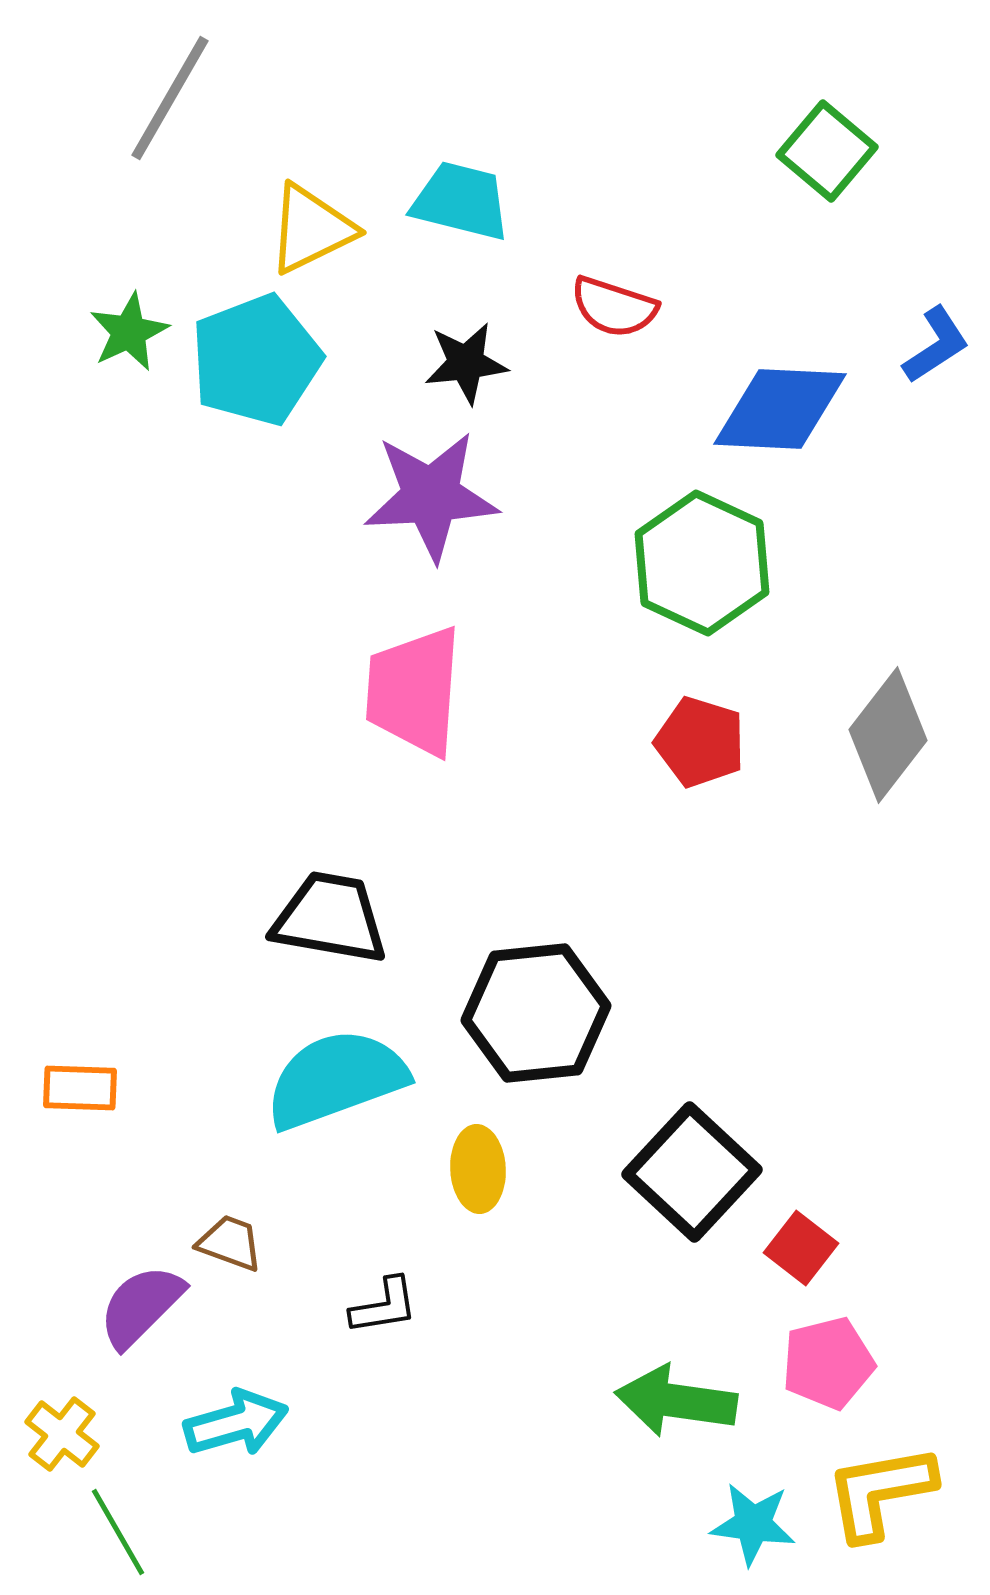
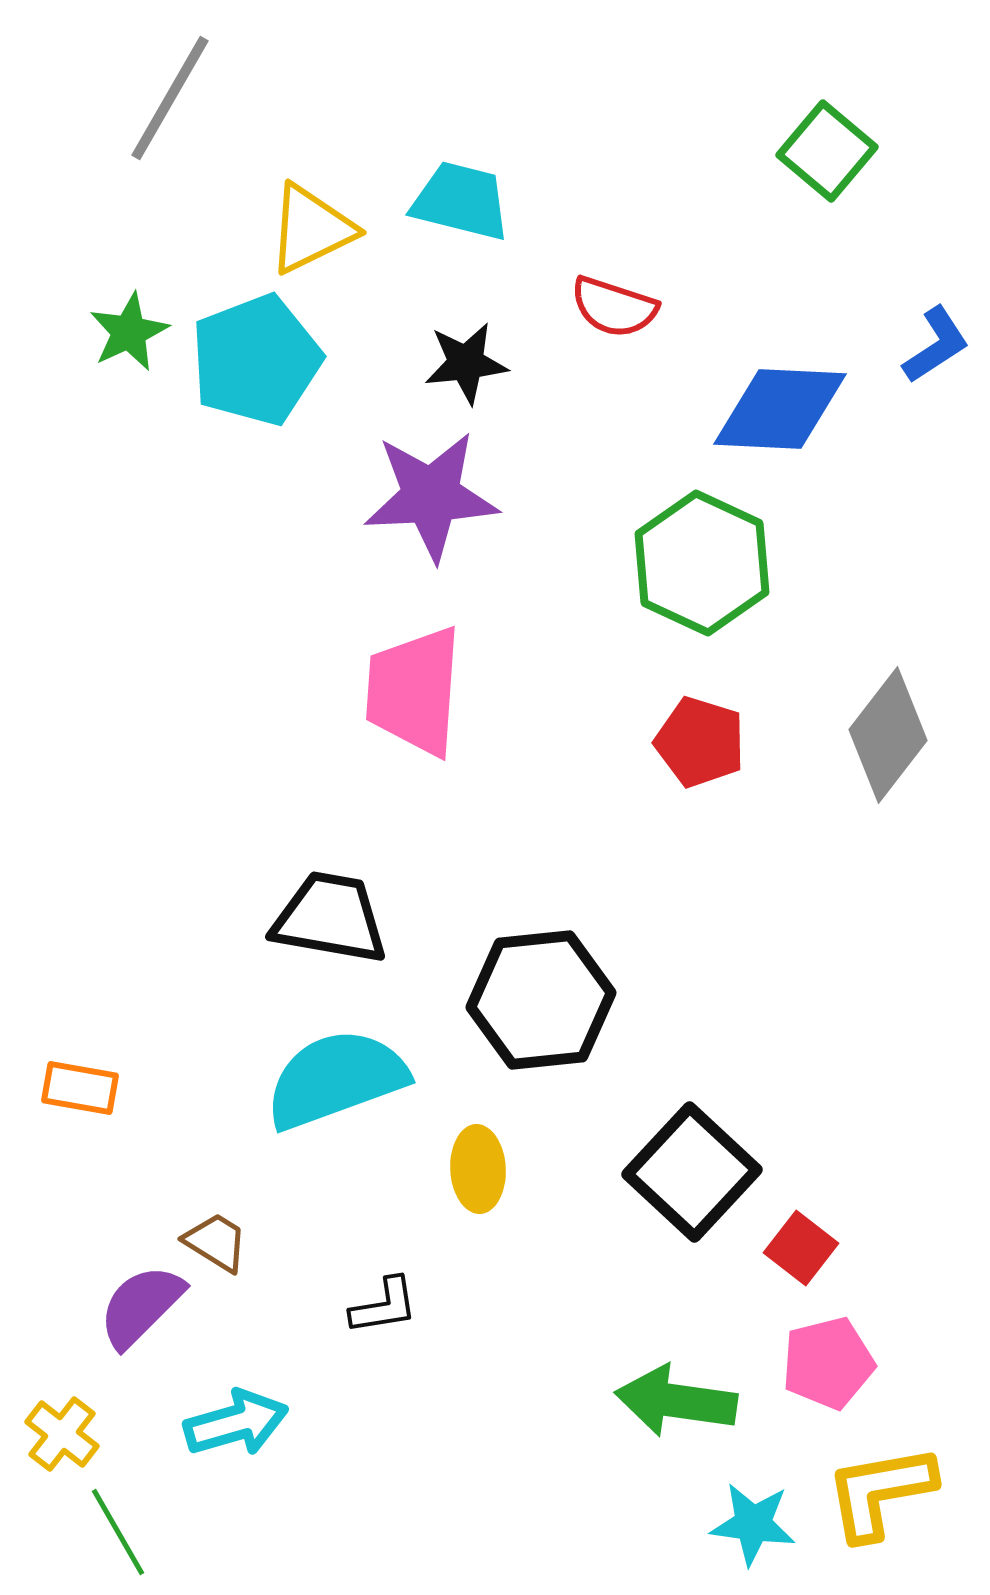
black hexagon: moved 5 px right, 13 px up
orange rectangle: rotated 8 degrees clockwise
brown trapezoid: moved 14 px left, 1 px up; rotated 12 degrees clockwise
